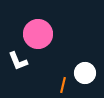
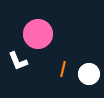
white circle: moved 4 px right, 1 px down
orange line: moved 16 px up
